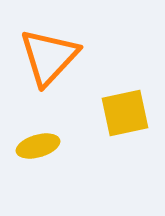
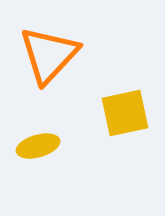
orange triangle: moved 2 px up
